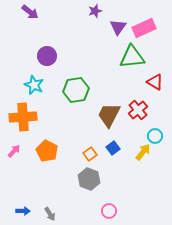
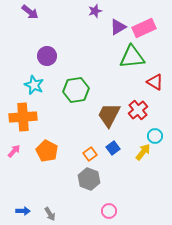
purple triangle: rotated 24 degrees clockwise
